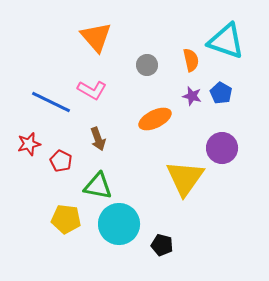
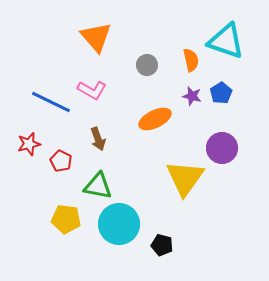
blue pentagon: rotated 10 degrees clockwise
